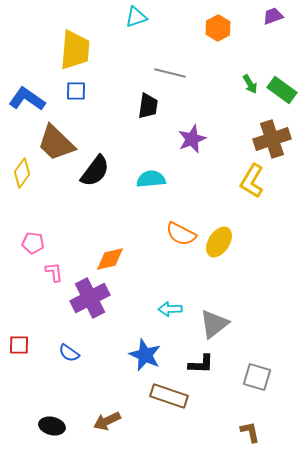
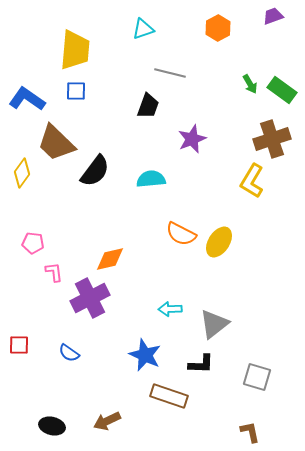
cyan triangle: moved 7 px right, 12 px down
black trapezoid: rotated 12 degrees clockwise
